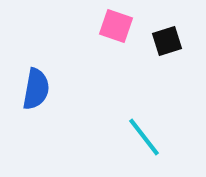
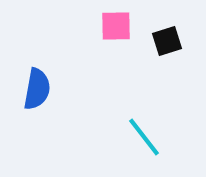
pink square: rotated 20 degrees counterclockwise
blue semicircle: moved 1 px right
